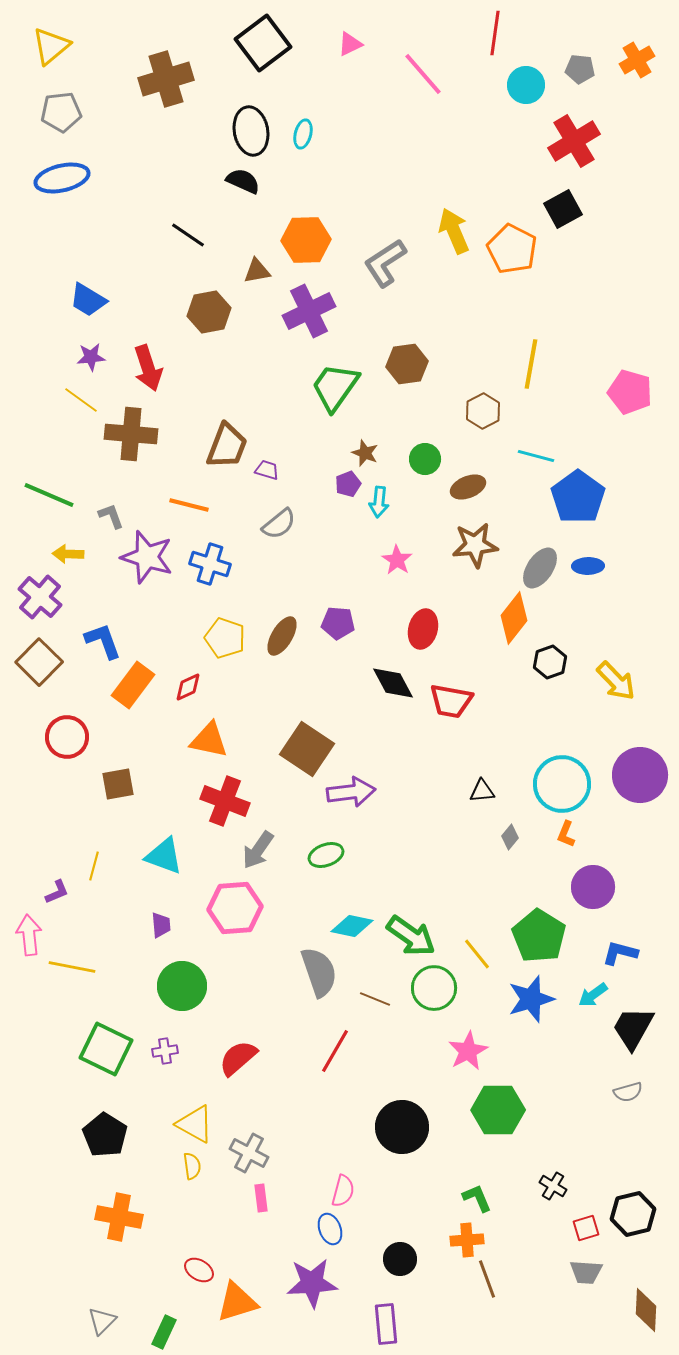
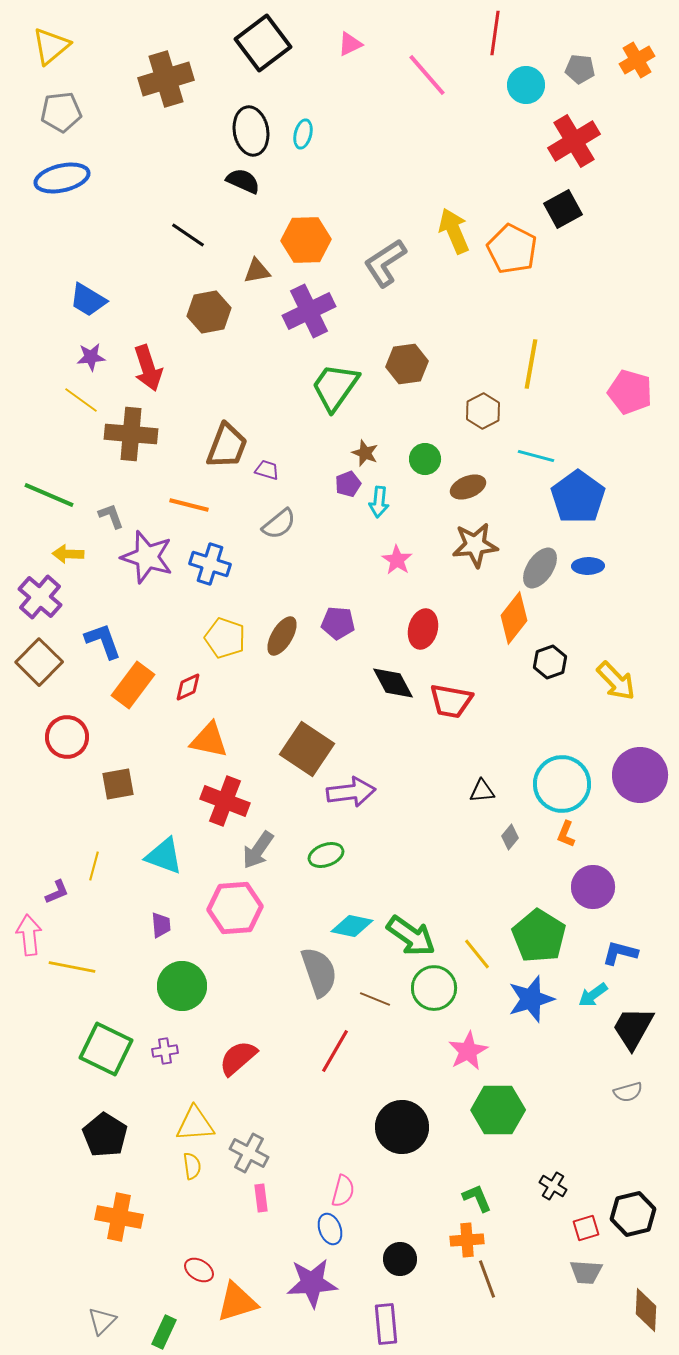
pink line at (423, 74): moved 4 px right, 1 px down
yellow triangle at (195, 1124): rotated 33 degrees counterclockwise
